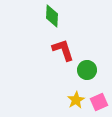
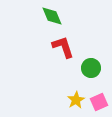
green diamond: rotated 25 degrees counterclockwise
red L-shape: moved 3 px up
green circle: moved 4 px right, 2 px up
